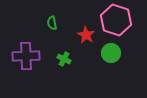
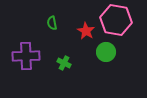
pink hexagon: rotated 8 degrees counterclockwise
red star: moved 4 px up
green circle: moved 5 px left, 1 px up
green cross: moved 4 px down
